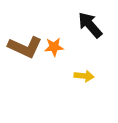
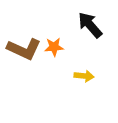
brown L-shape: moved 1 px left, 2 px down
